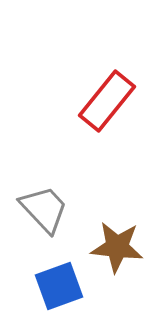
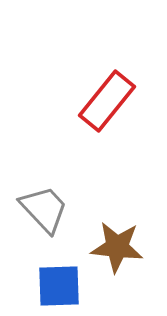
blue square: rotated 18 degrees clockwise
